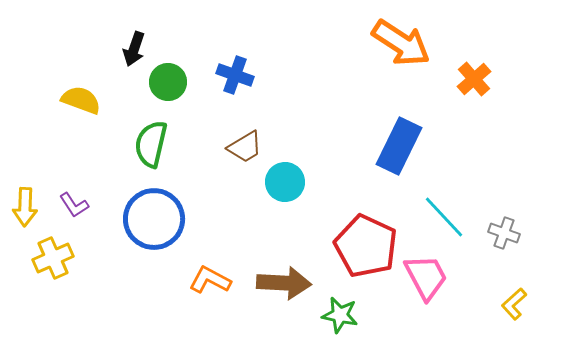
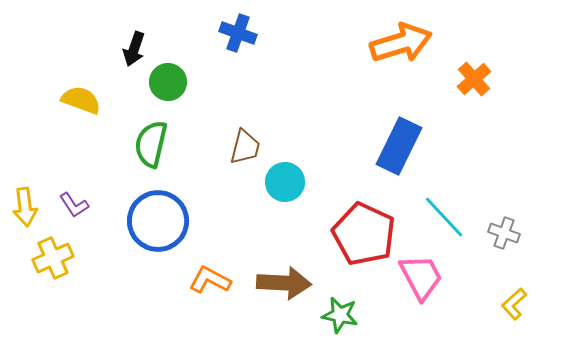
orange arrow: rotated 50 degrees counterclockwise
blue cross: moved 3 px right, 42 px up
brown trapezoid: rotated 45 degrees counterclockwise
yellow arrow: rotated 9 degrees counterclockwise
blue circle: moved 4 px right, 2 px down
red pentagon: moved 2 px left, 12 px up
pink trapezoid: moved 5 px left
